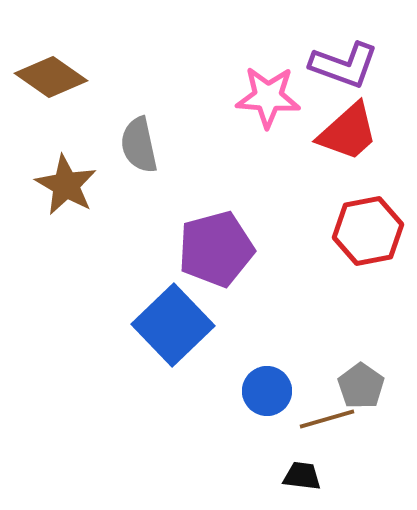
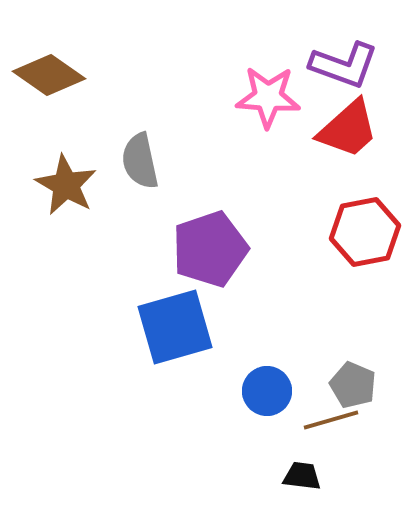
brown diamond: moved 2 px left, 2 px up
red trapezoid: moved 3 px up
gray semicircle: moved 1 px right, 16 px down
red hexagon: moved 3 px left, 1 px down
purple pentagon: moved 6 px left; rotated 4 degrees counterclockwise
blue square: moved 2 px right, 2 px down; rotated 28 degrees clockwise
gray pentagon: moved 8 px left, 1 px up; rotated 12 degrees counterclockwise
brown line: moved 4 px right, 1 px down
